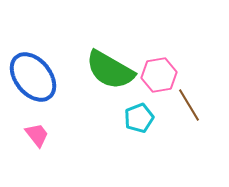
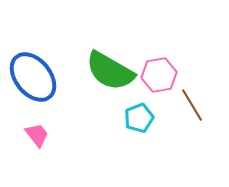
green semicircle: moved 1 px down
brown line: moved 3 px right
